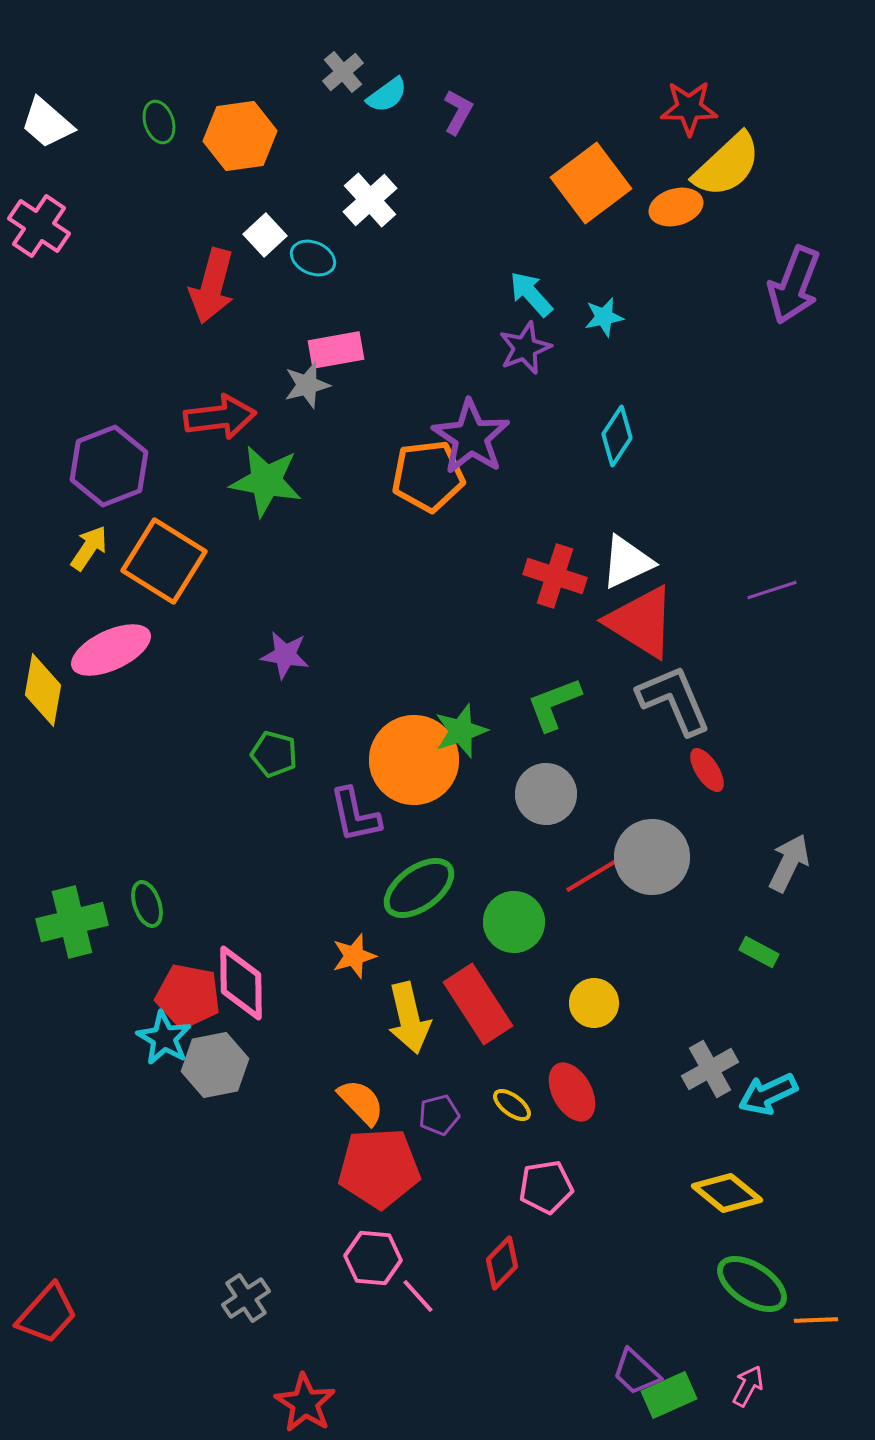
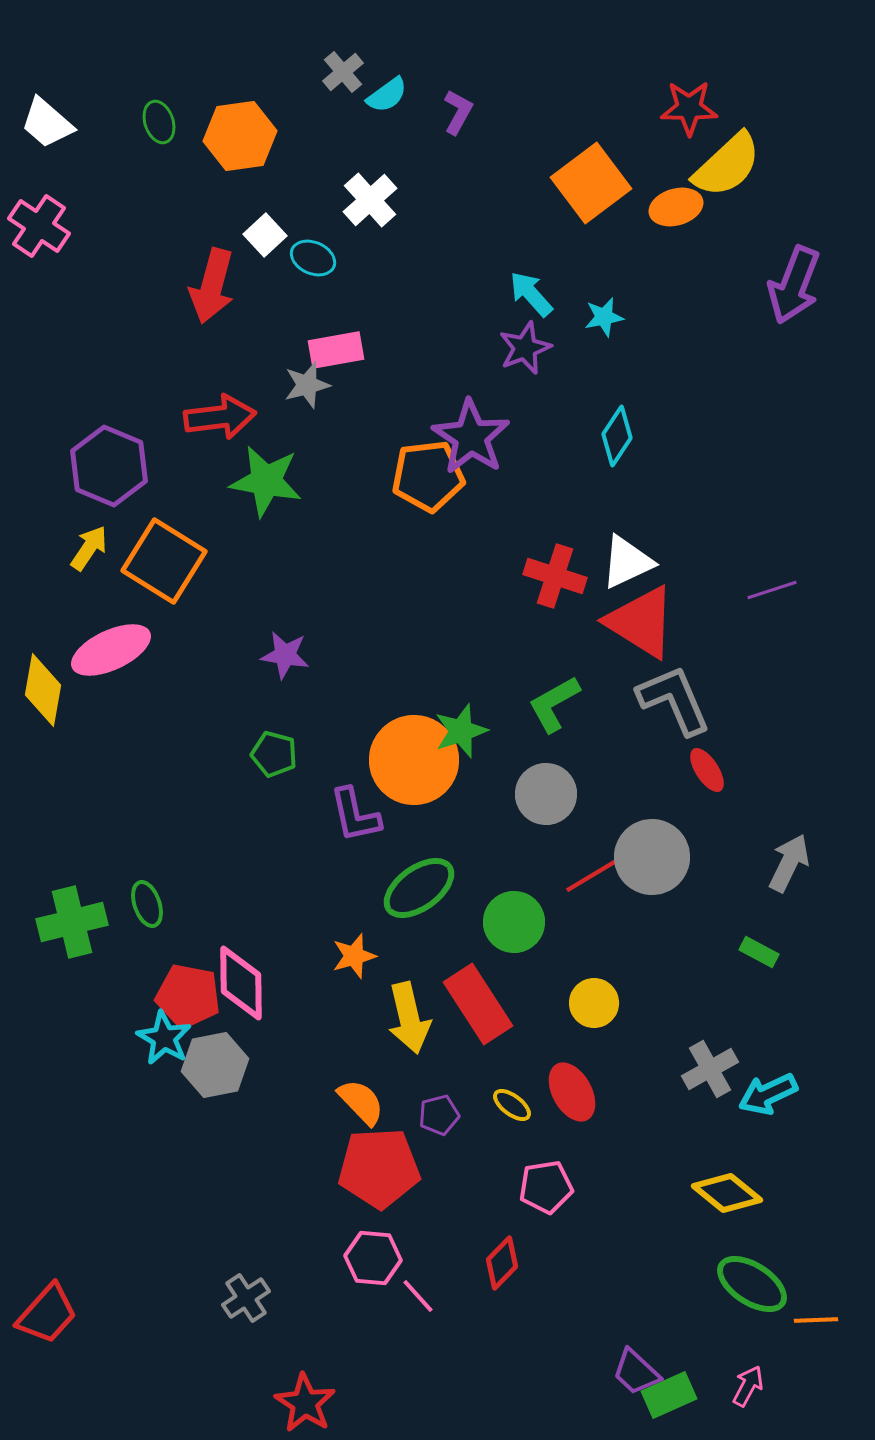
purple hexagon at (109, 466): rotated 16 degrees counterclockwise
green L-shape at (554, 704): rotated 8 degrees counterclockwise
